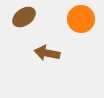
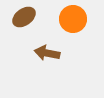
orange circle: moved 8 px left
